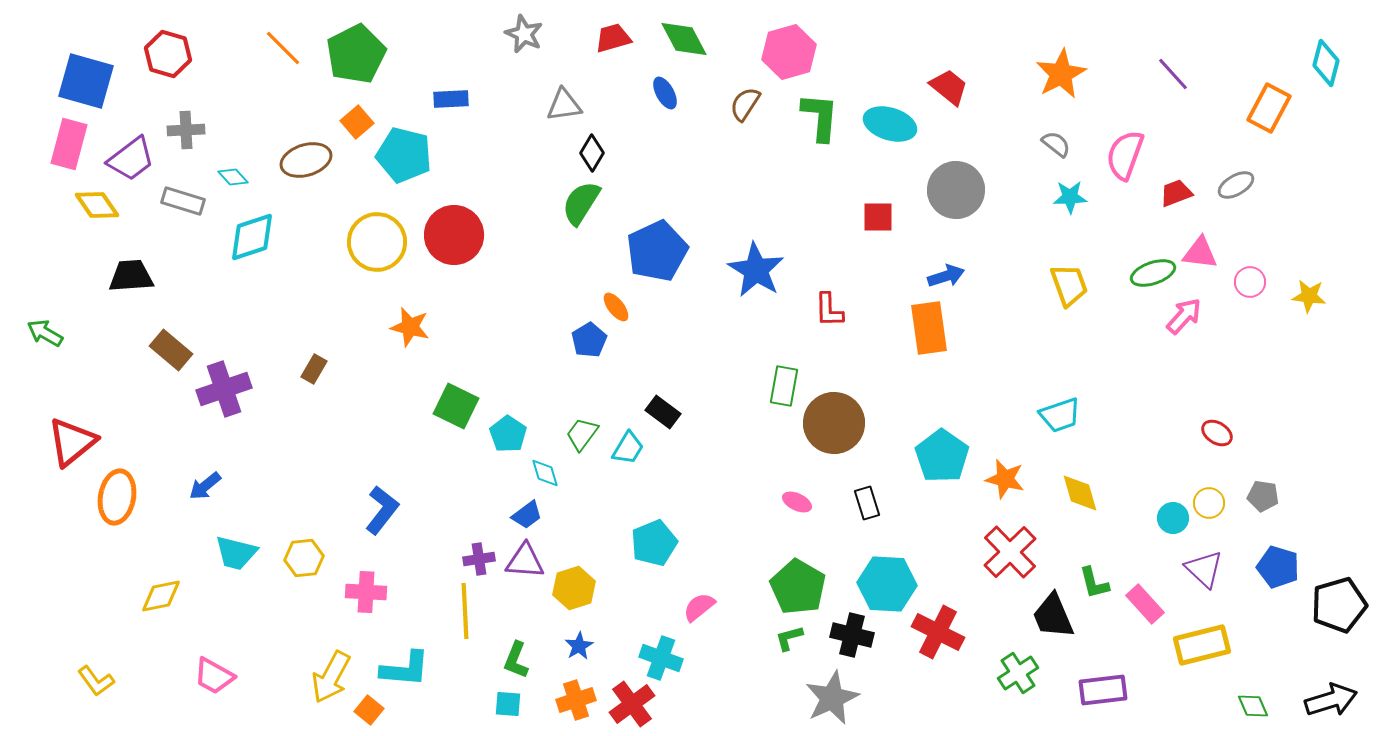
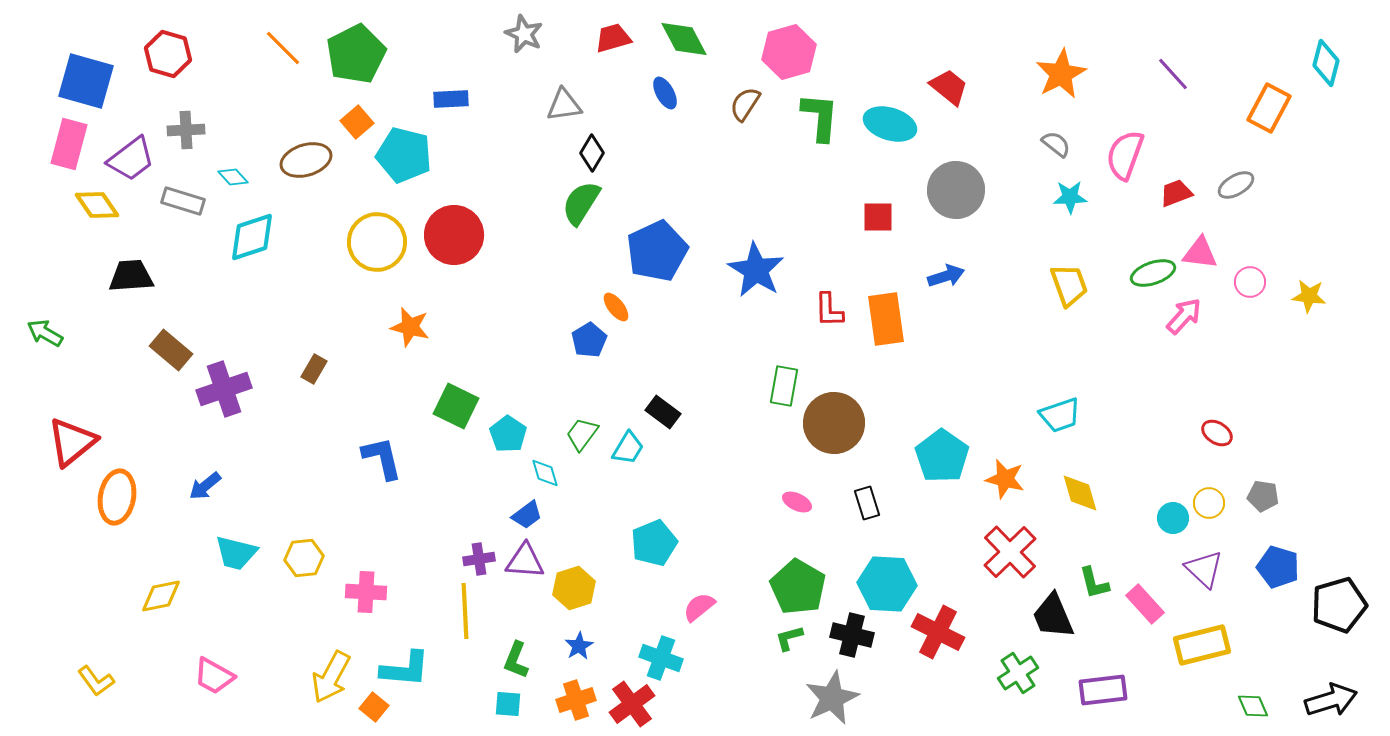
orange rectangle at (929, 328): moved 43 px left, 9 px up
blue L-shape at (382, 510): moved 52 px up; rotated 51 degrees counterclockwise
orange square at (369, 710): moved 5 px right, 3 px up
